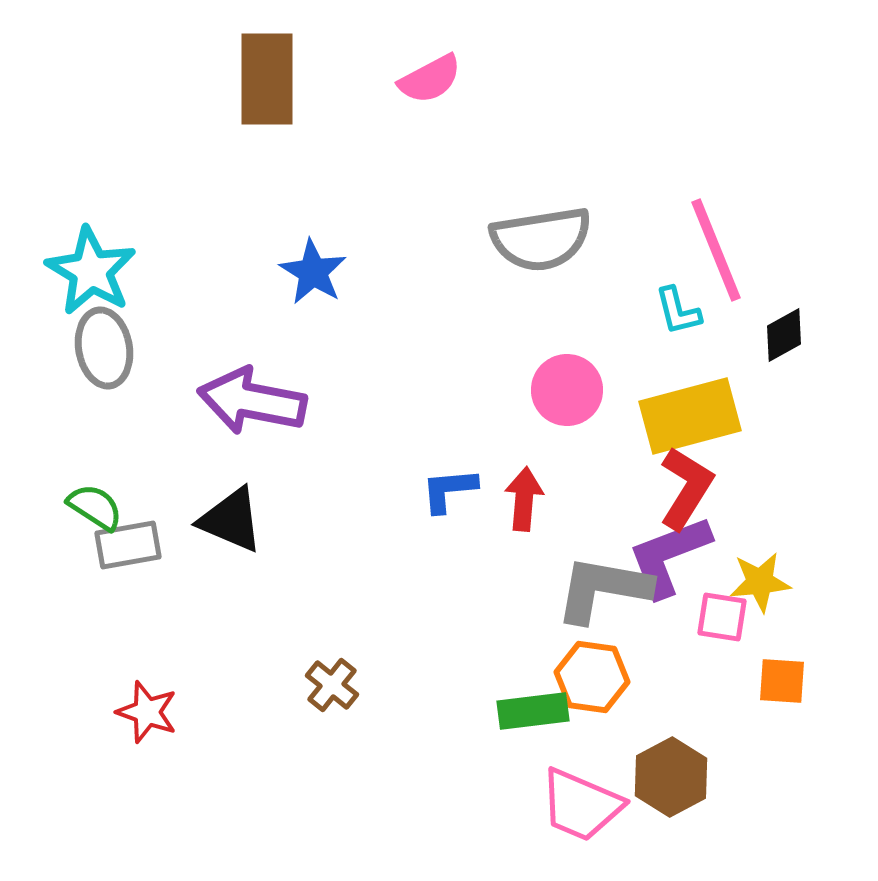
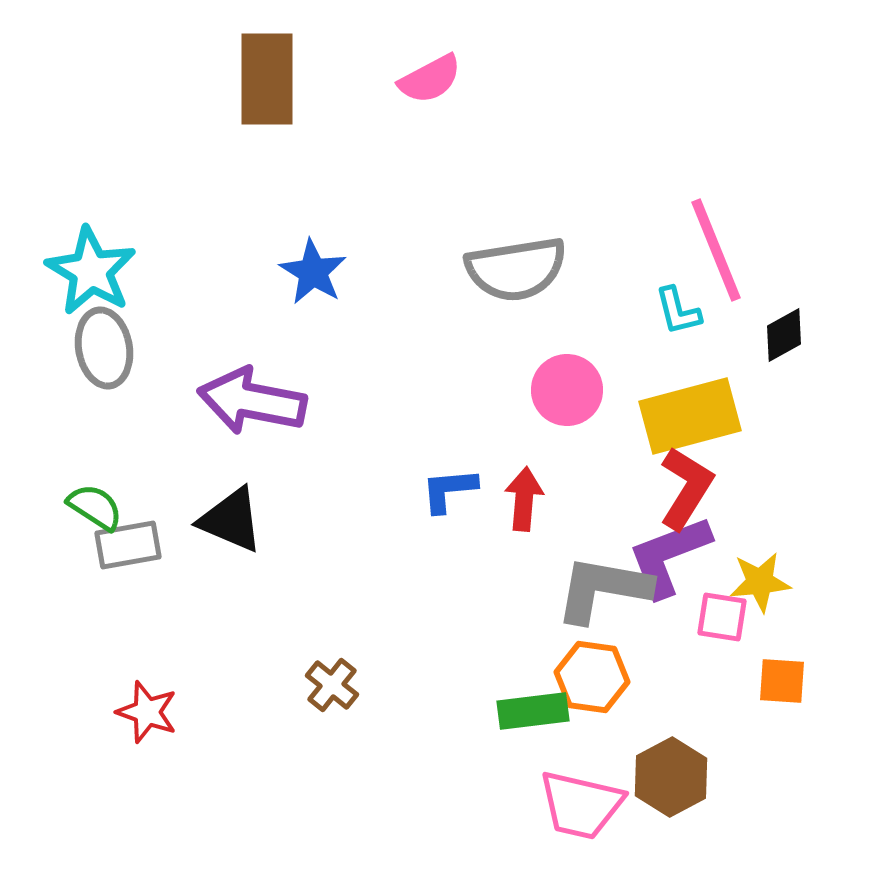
gray semicircle: moved 25 px left, 30 px down
pink trapezoid: rotated 10 degrees counterclockwise
